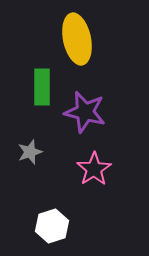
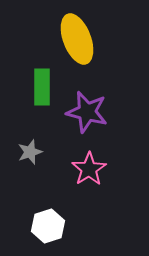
yellow ellipse: rotated 9 degrees counterclockwise
purple star: moved 2 px right
pink star: moved 5 px left
white hexagon: moved 4 px left
